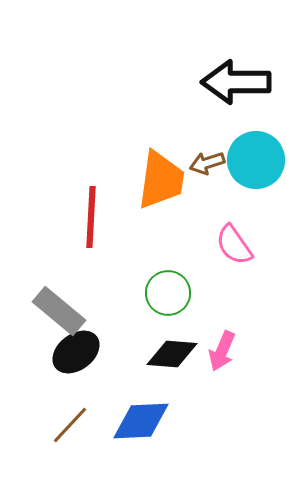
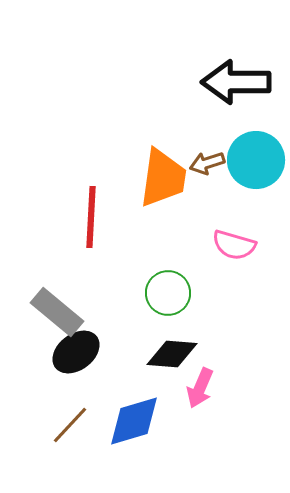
orange trapezoid: moved 2 px right, 2 px up
pink semicircle: rotated 39 degrees counterclockwise
gray rectangle: moved 2 px left, 1 px down
pink arrow: moved 22 px left, 37 px down
blue diamond: moved 7 px left; rotated 14 degrees counterclockwise
